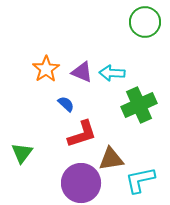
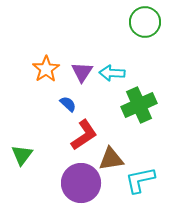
purple triangle: rotated 40 degrees clockwise
blue semicircle: moved 2 px right
red L-shape: moved 2 px right, 1 px down; rotated 16 degrees counterclockwise
green triangle: moved 2 px down
